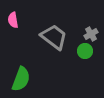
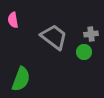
gray cross: rotated 24 degrees clockwise
green circle: moved 1 px left, 1 px down
